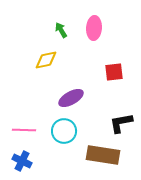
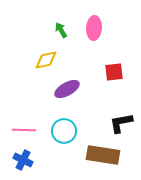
purple ellipse: moved 4 px left, 9 px up
blue cross: moved 1 px right, 1 px up
